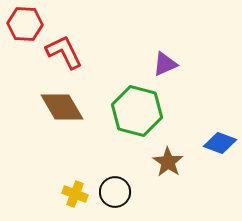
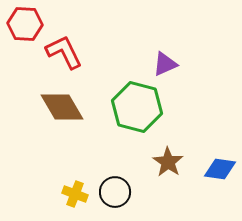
green hexagon: moved 4 px up
blue diamond: moved 26 px down; rotated 12 degrees counterclockwise
